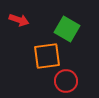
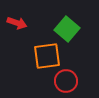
red arrow: moved 2 px left, 3 px down
green square: rotated 10 degrees clockwise
